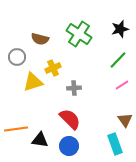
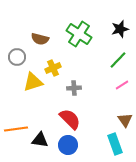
blue circle: moved 1 px left, 1 px up
